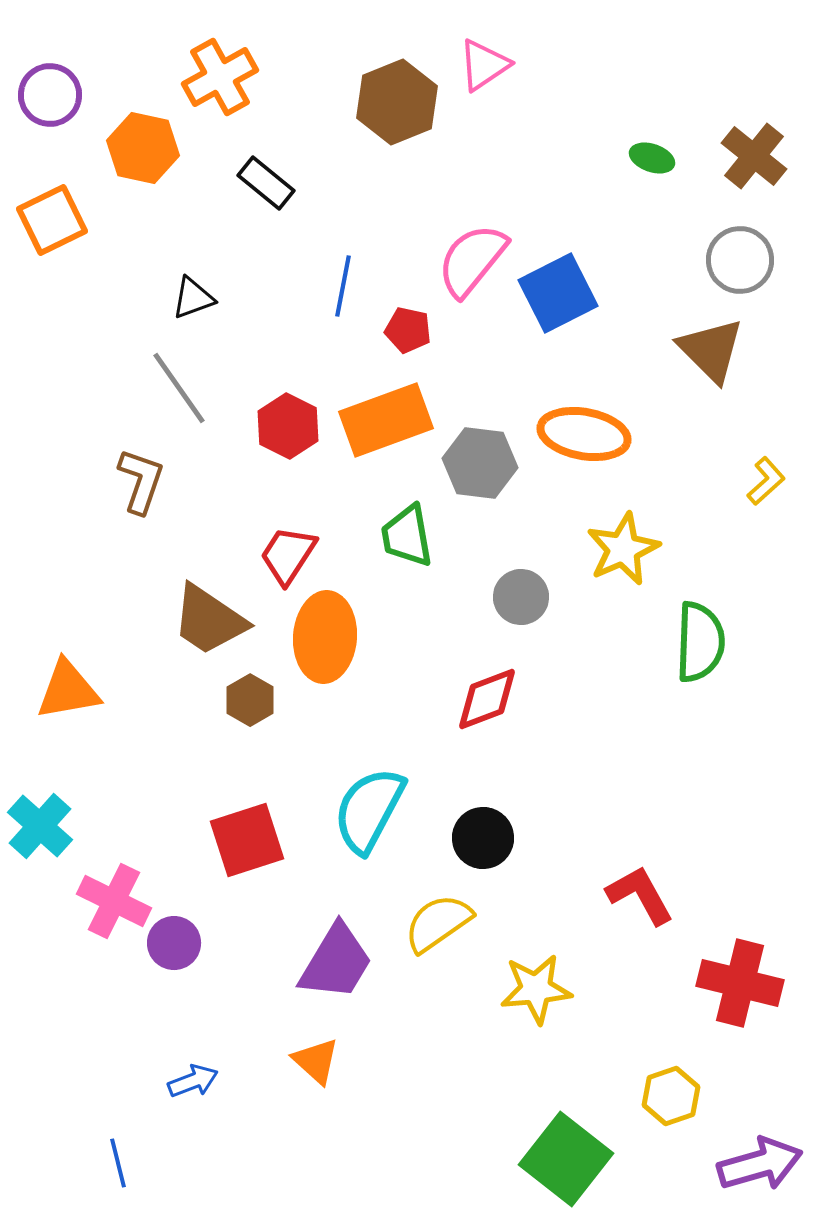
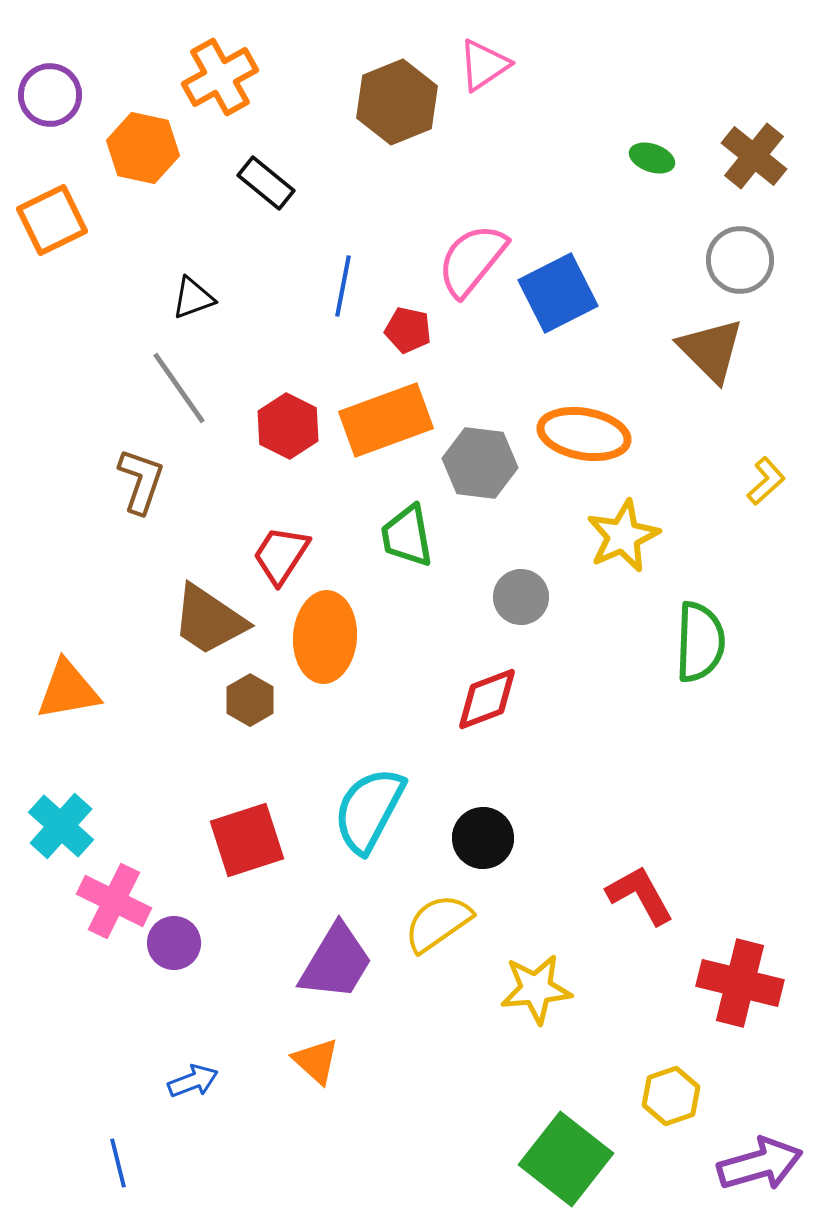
yellow star at (623, 549): moved 13 px up
red trapezoid at (288, 555): moved 7 px left
cyan cross at (40, 826): moved 21 px right
